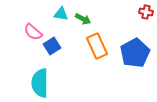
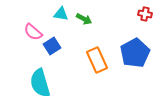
red cross: moved 1 px left, 2 px down
green arrow: moved 1 px right
orange rectangle: moved 14 px down
cyan semicircle: rotated 16 degrees counterclockwise
